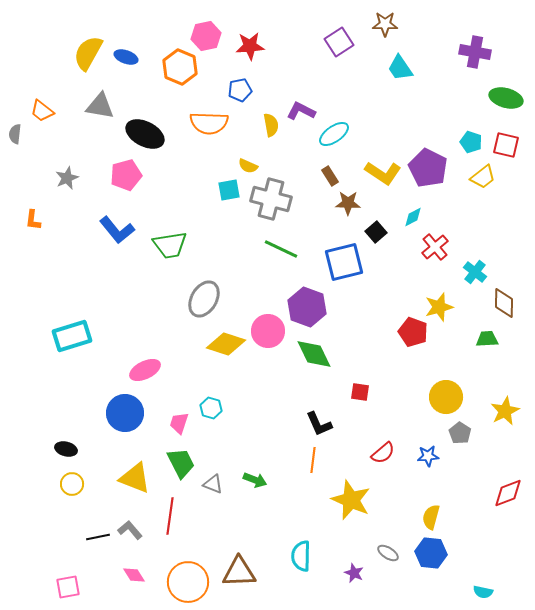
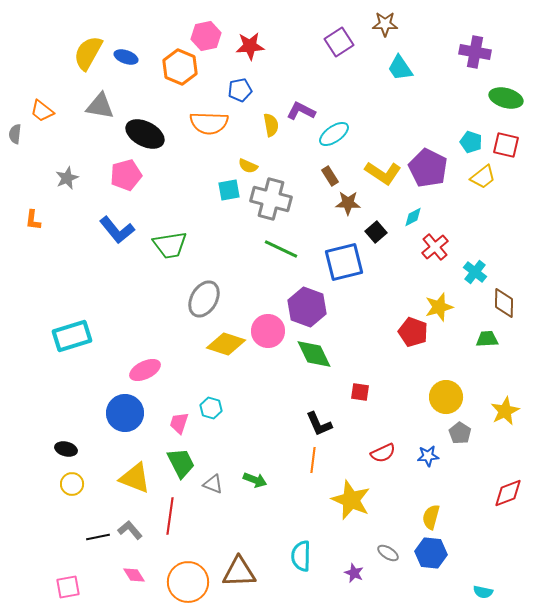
red semicircle at (383, 453): rotated 15 degrees clockwise
